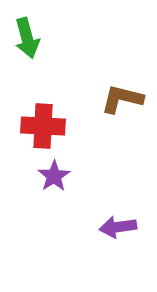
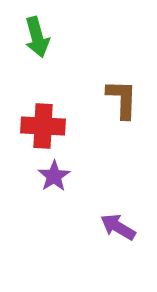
green arrow: moved 10 px right, 1 px up
brown L-shape: rotated 78 degrees clockwise
purple arrow: rotated 39 degrees clockwise
